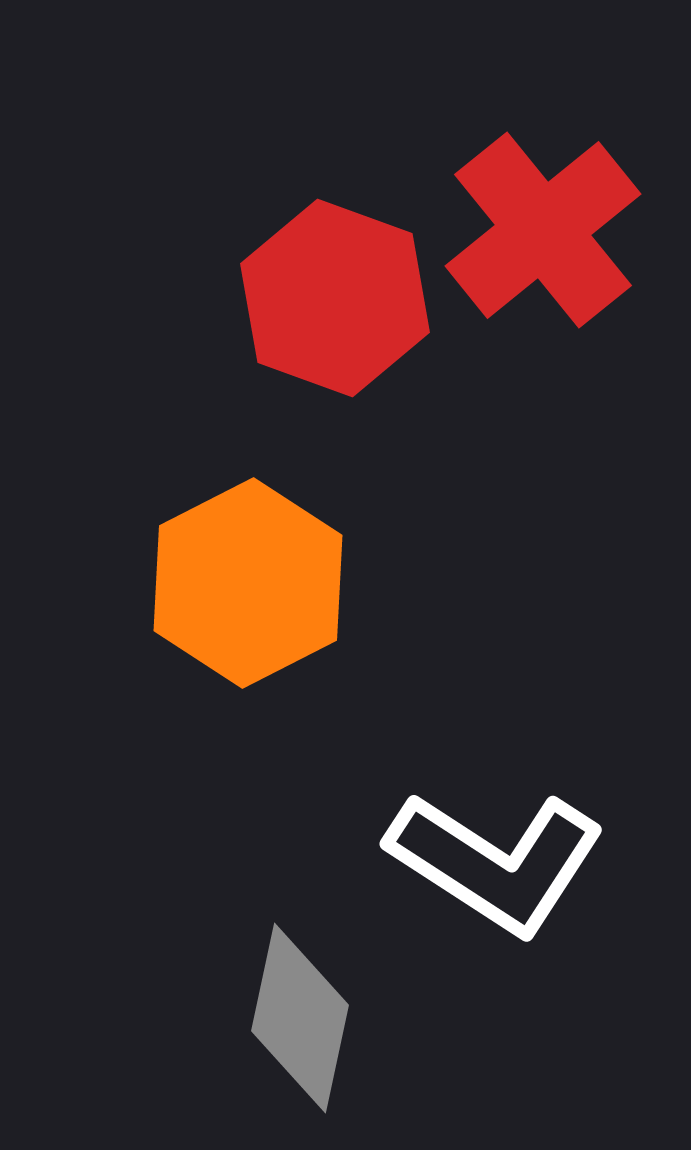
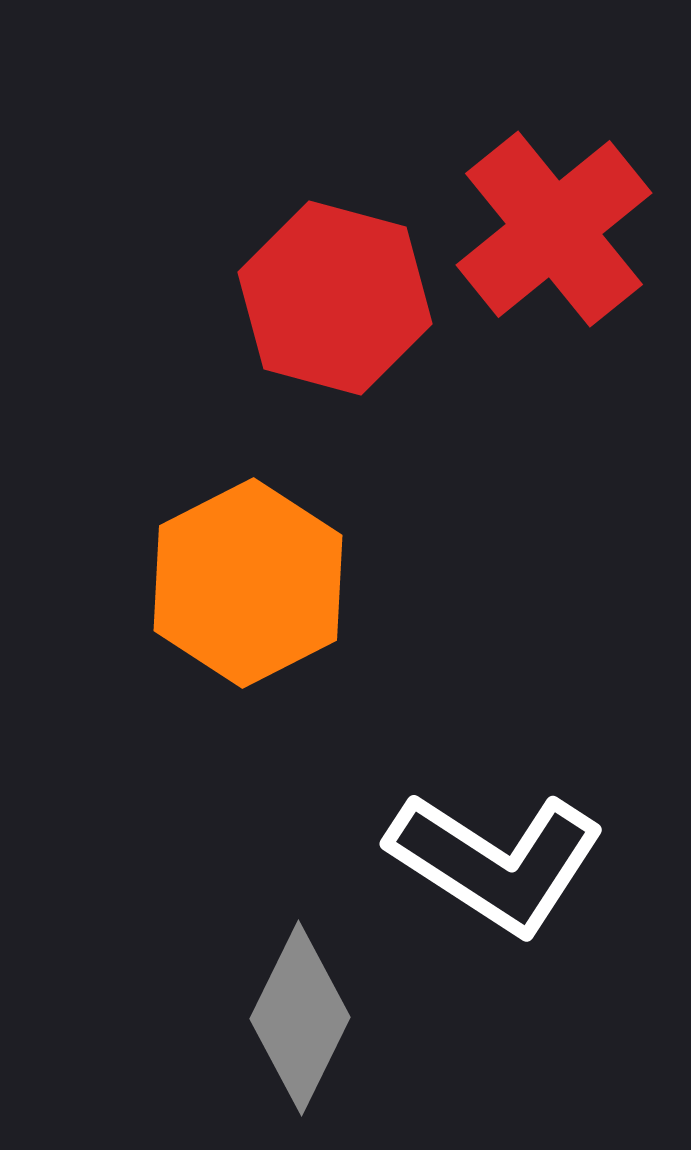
red cross: moved 11 px right, 1 px up
red hexagon: rotated 5 degrees counterclockwise
gray diamond: rotated 14 degrees clockwise
